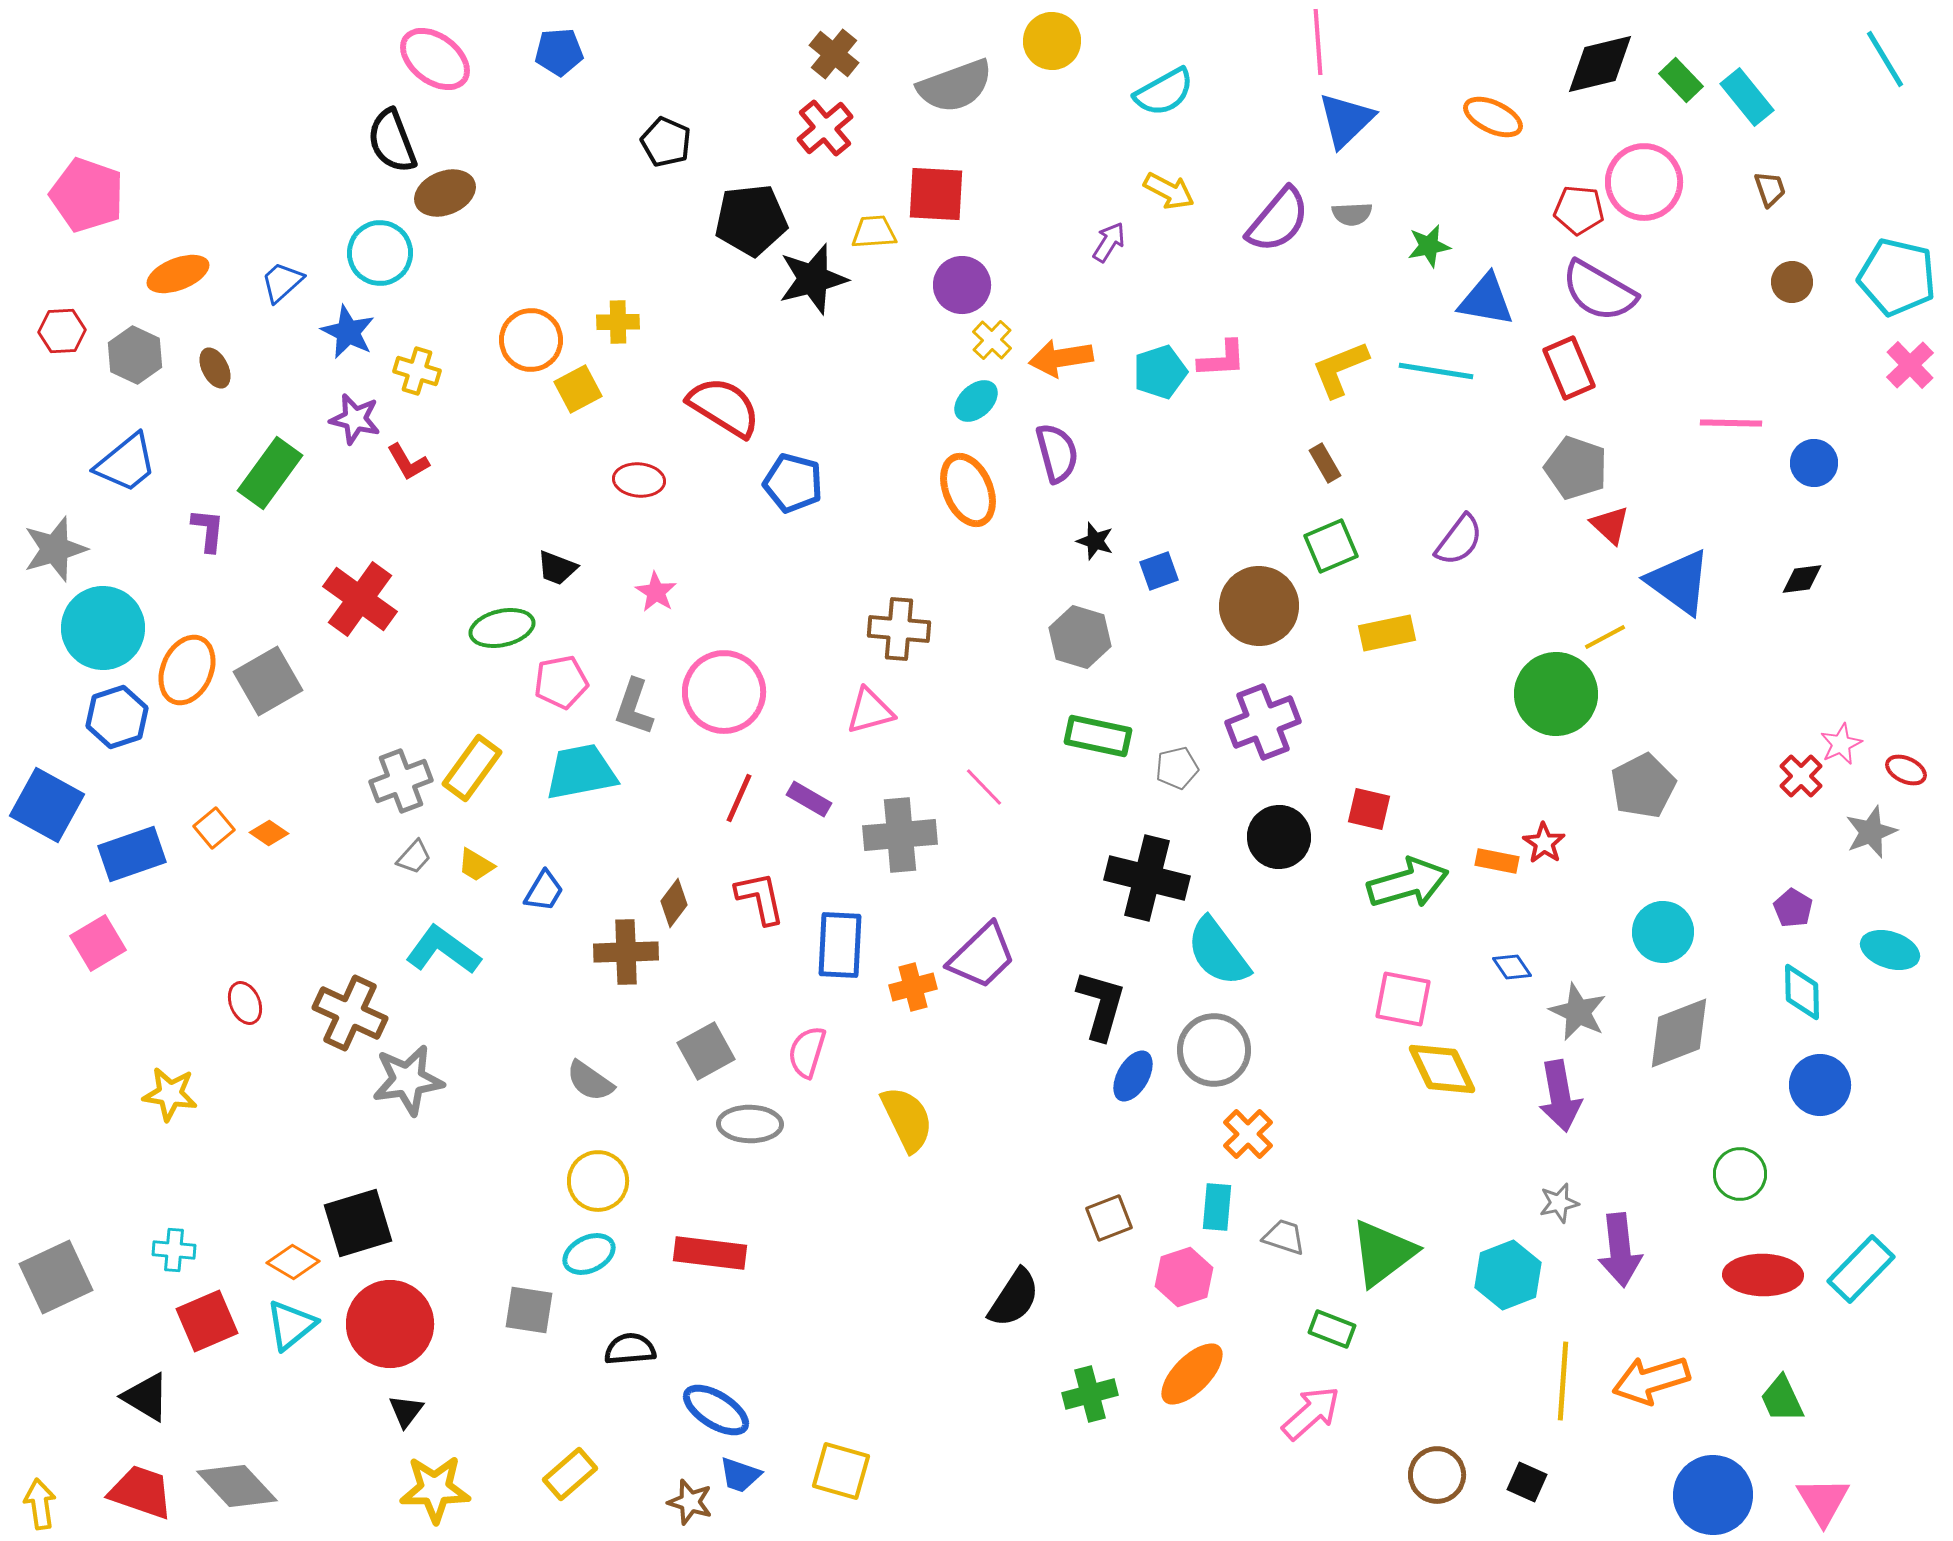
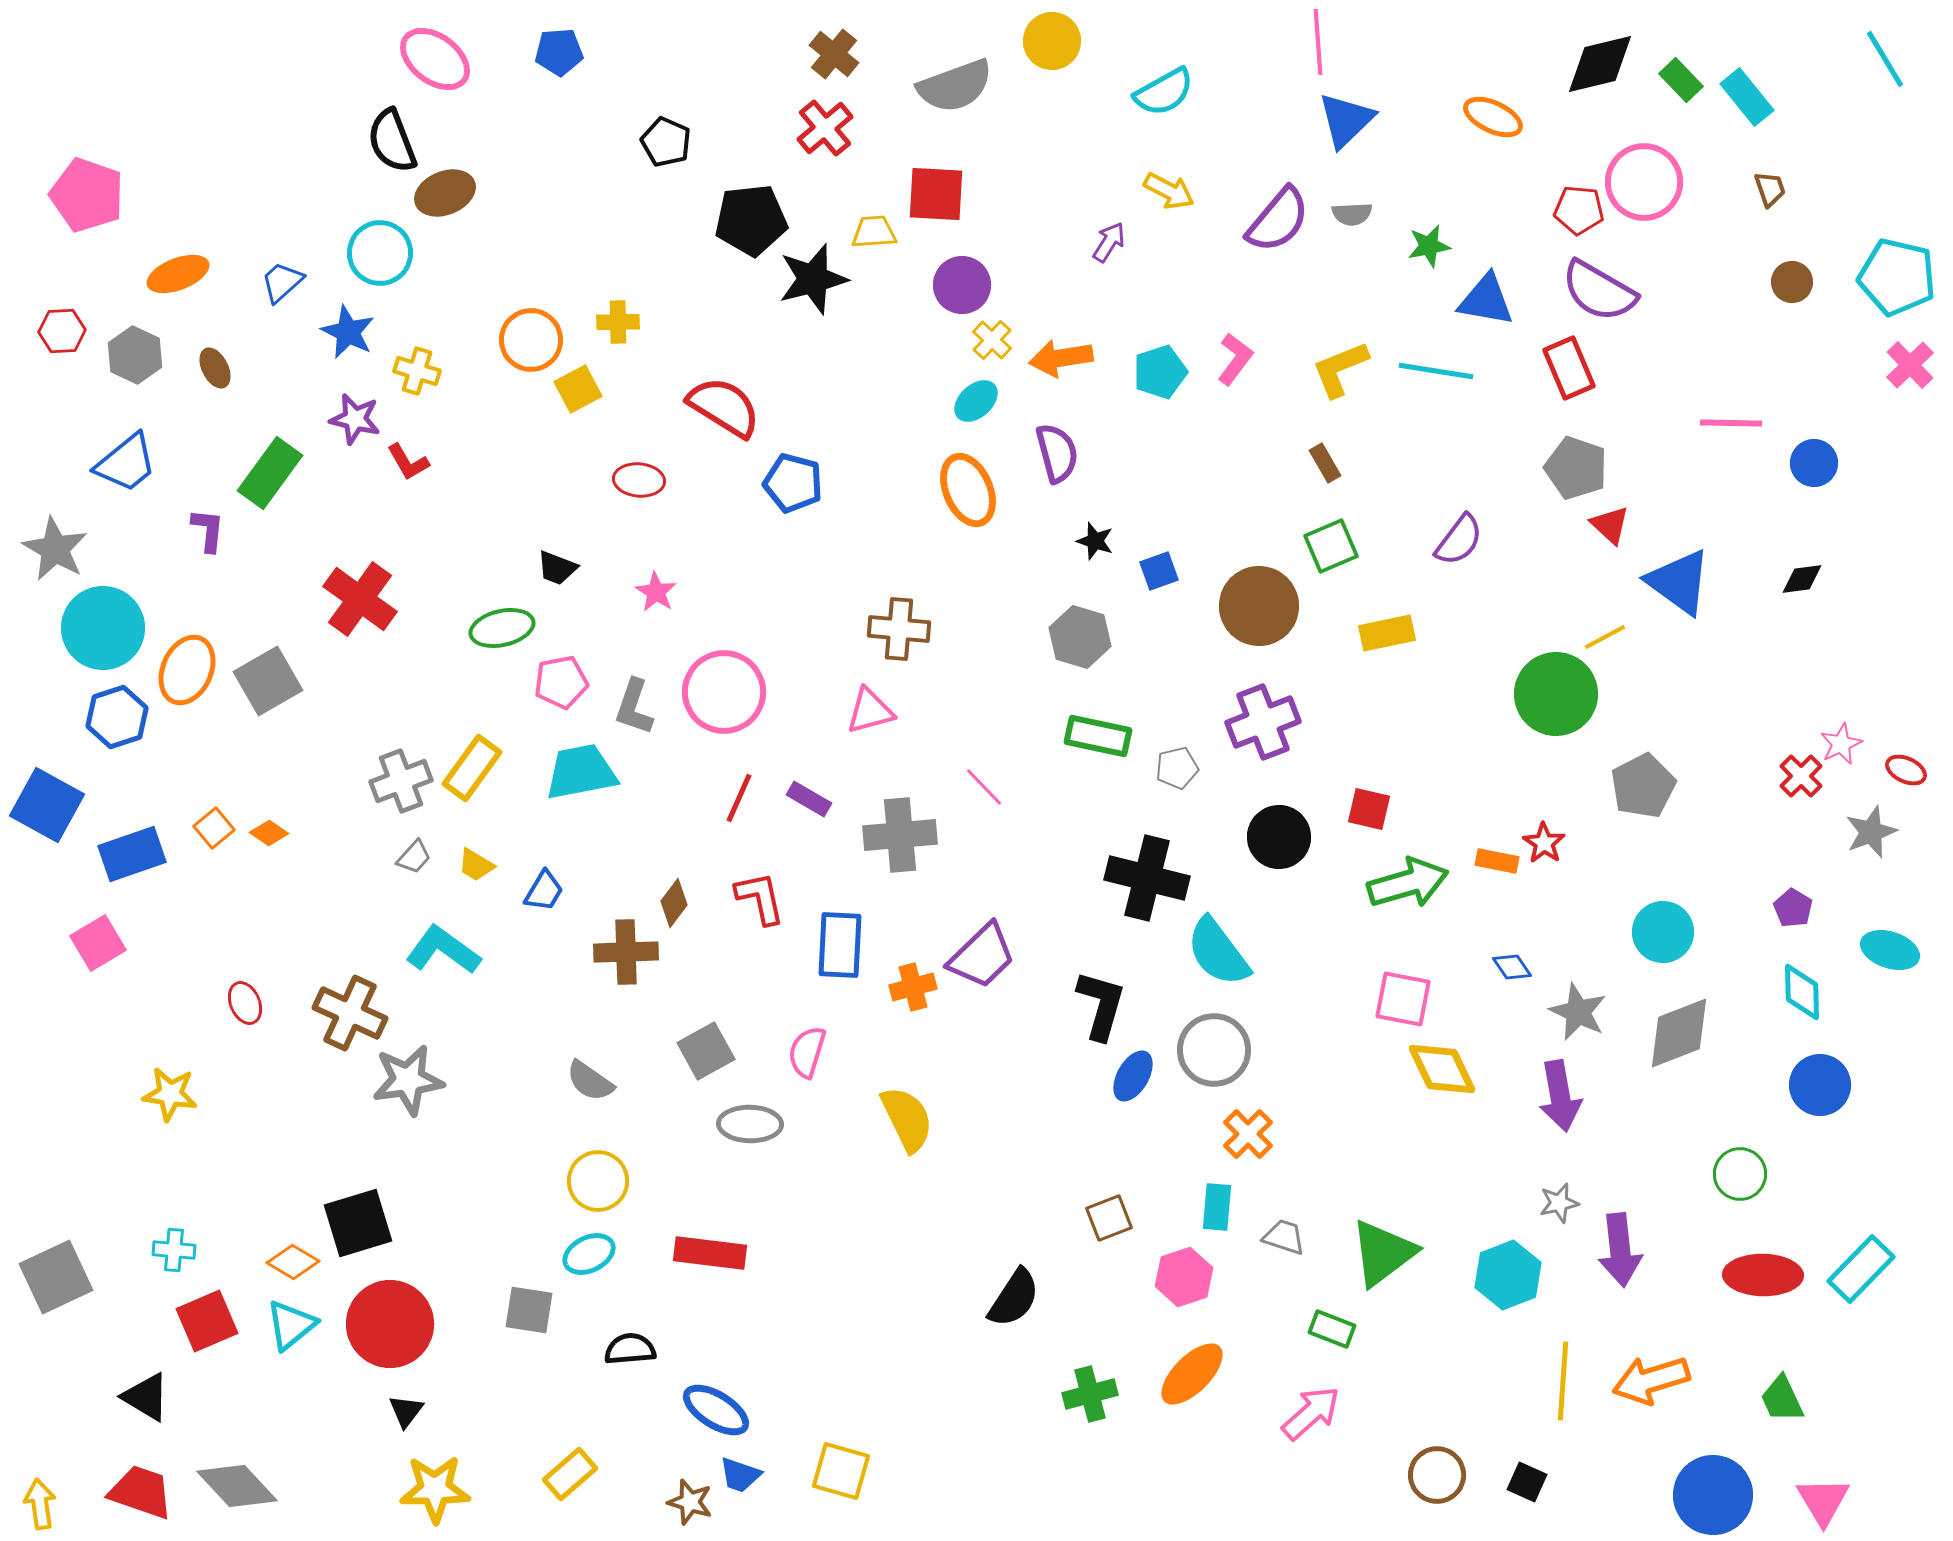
pink L-shape at (1222, 359): moved 13 px right; rotated 50 degrees counterclockwise
gray star at (55, 549): rotated 26 degrees counterclockwise
